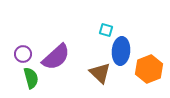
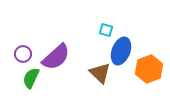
blue ellipse: rotated 16 degrees clockwise
green semicircle: rotated 140 degrees counterclockwise
